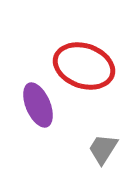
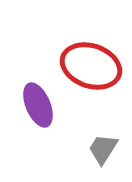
red ellipse: moved 7 px right
